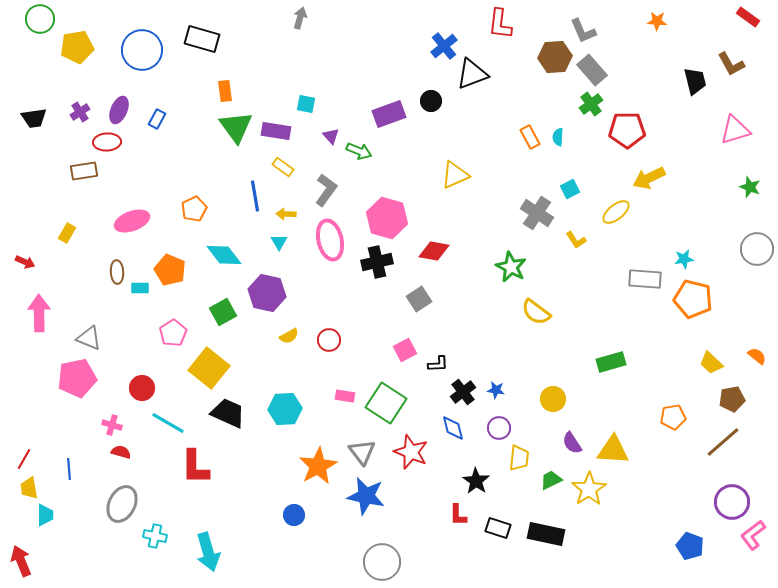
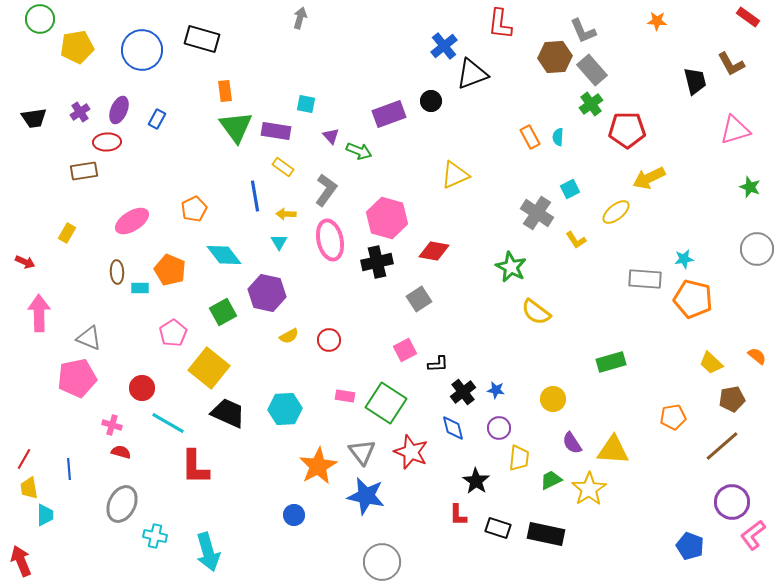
pink ellipse at (132, 221): rotated 12 degrees counterclockwise
brown line at (723, 442): moved 1 px left, 4 px down
